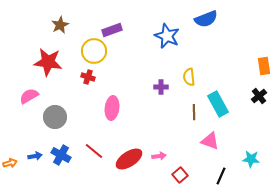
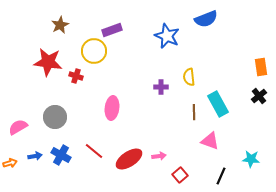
orange rectangle: moved 3 px left, 1 px down
red cross: moved 12 px left, 1 px up
pink semicircle: moved 11 px left, 31 px down
